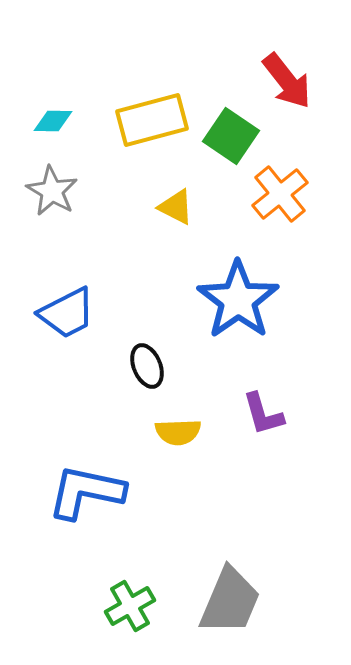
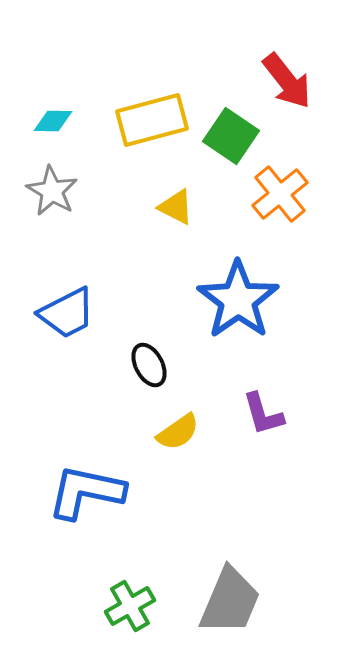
black ellipse: moved 2 px right, 1 px up; rotated 6 degrees counterclockwise
yellow semicircle: rotated 33 degrees counterclockwise
